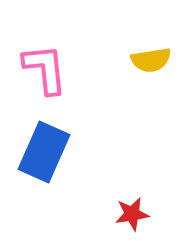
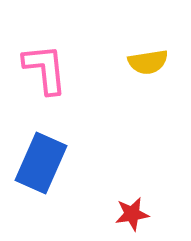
yellow semicircle: moved 3 px left, 2 px down
blue rectangle: moved 3 px left, 11 px down
